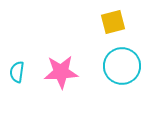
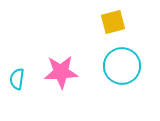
cyan semicircle: moved 7 px down
